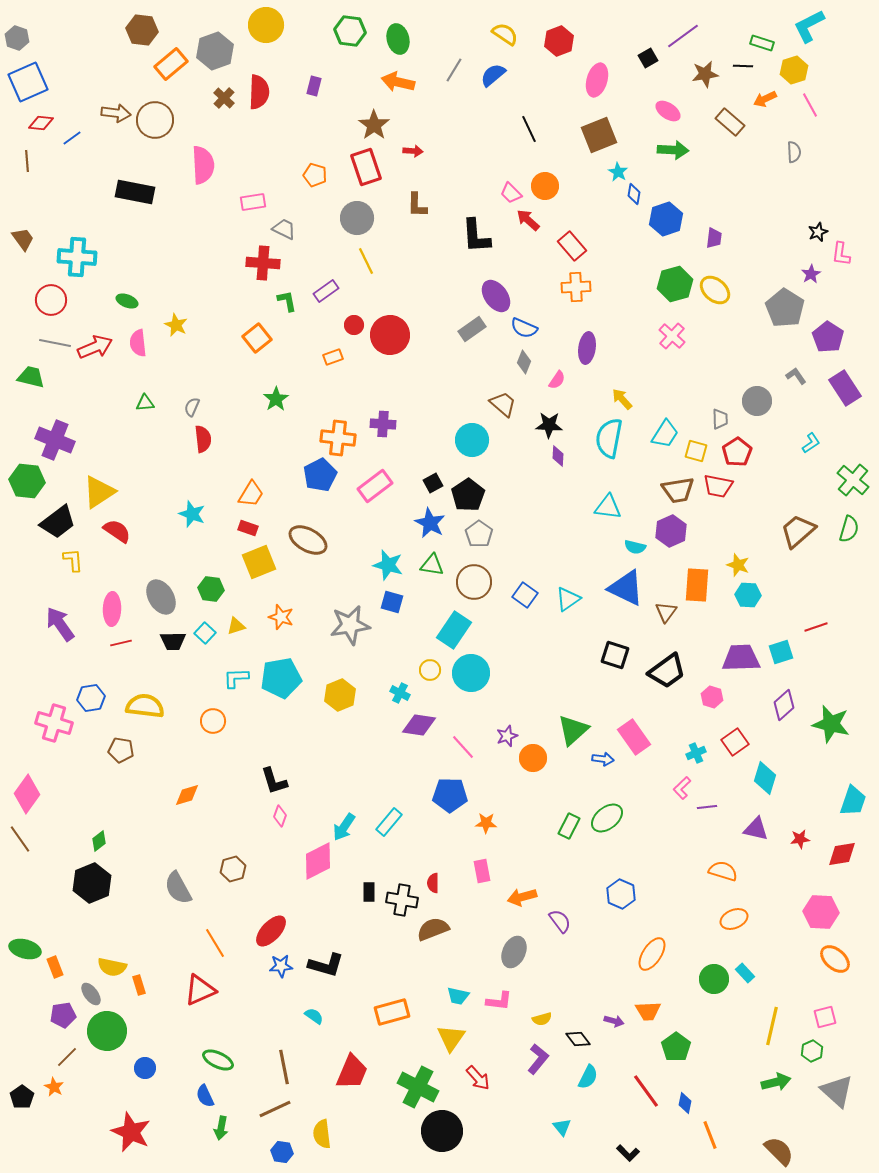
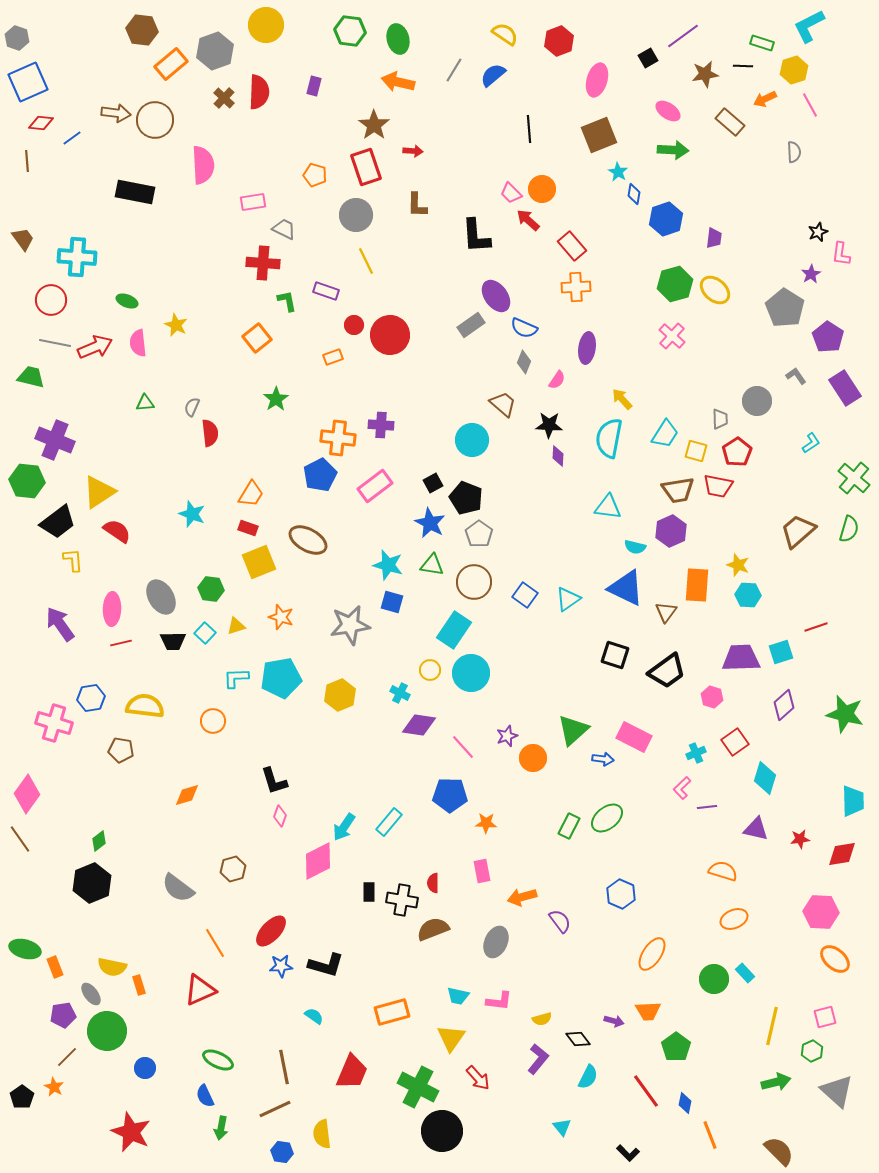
black line at (529, 129): rotated 20 degrees clockwise
orange circle at (545, 186): moved 3 px left, 3 px down
gray circle at (357, 218): moved 1 px left, 3 px up
purple rectangle at (326, 291): rotated 55 degrees clockwise
gray rectangle at (472, 329): moved 1 px left, 4 px up
purple cross at (383, 424): moved 2 px left, 1 px down
red semicircle at (203, 439): moved 7 px right, 6 px up
green cross at (853, 480): moved 1 px right, 2 px up
black pentagon at (468, 495): moved 2 px left, 3 px down; rotated 16 degrees counterclockwise
green star at (831, 724): moved 14 px right, 10 px up
pink rectangle at (634, 737): rotated 28 degrees counterclockwise
cyan trapezoid at (853, 801): rotated 20 degrees counterclockwise
gray semicircle at (178, 888): rotated 24 degrees counterclockwise
gray ellipse at (514, 952): moved 18 px left, 10 px up
